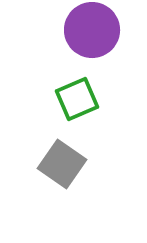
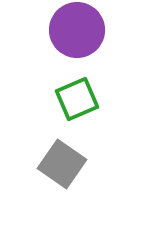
purple circle: moved 15 px left
